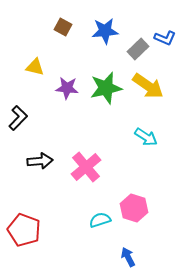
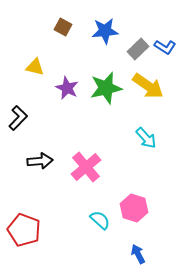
blue L-shape: moved 9 px down; rotated 10 degrees clockwise
purple star: rotated 20 degrees clockwise
cyan arrow: moved 1 px down; rotated 15 degrees clockwise
cyan semicircle: rotated 60 degrees clockwise
blue arrow: moved 10 px right, 3 px up
